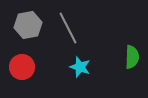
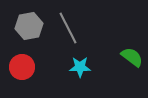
gray hexagon: moved 1 px right, 1 px down
green semicircle: rotated 55 degrees counterclockwise
cyan star: rotated 20 degrees counterclockwise
